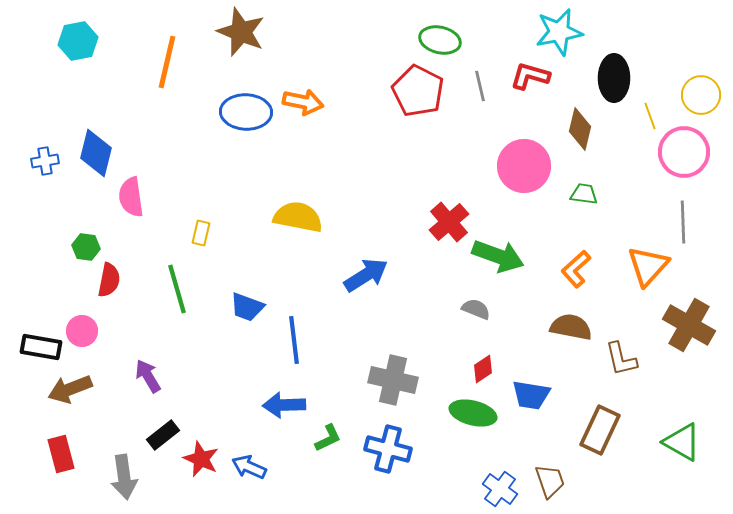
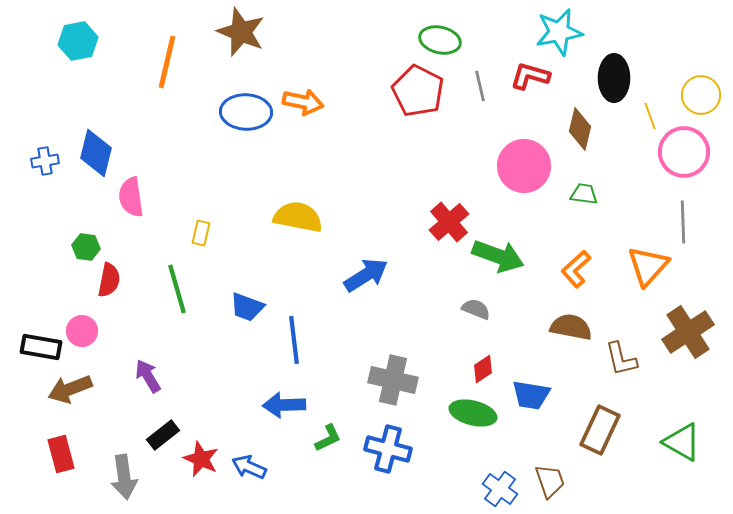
brown cross at (689, 325): moved 1 px left, 7 px down; rotated 27 degrees clockwise
